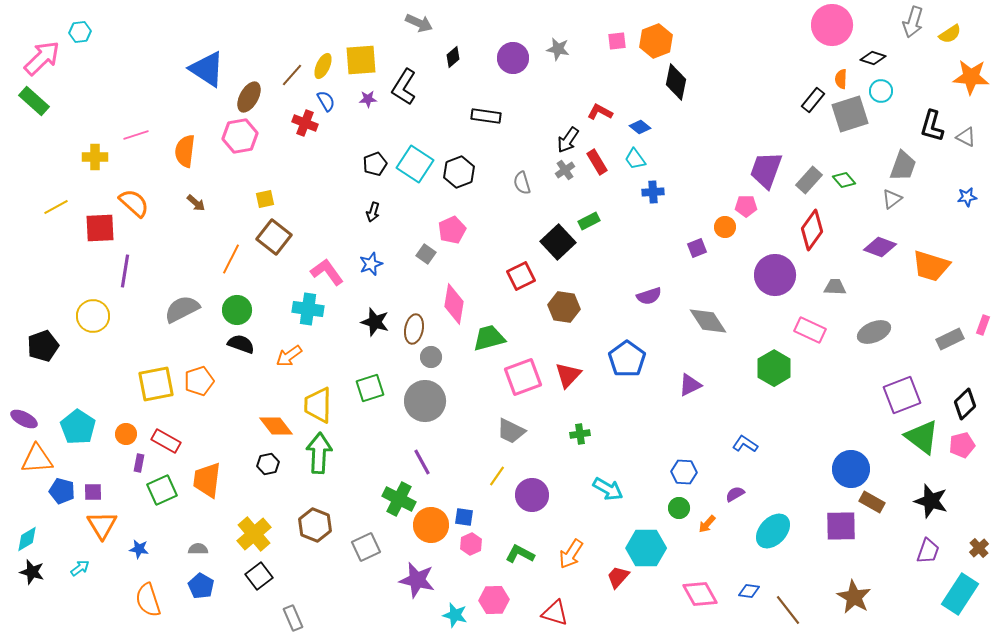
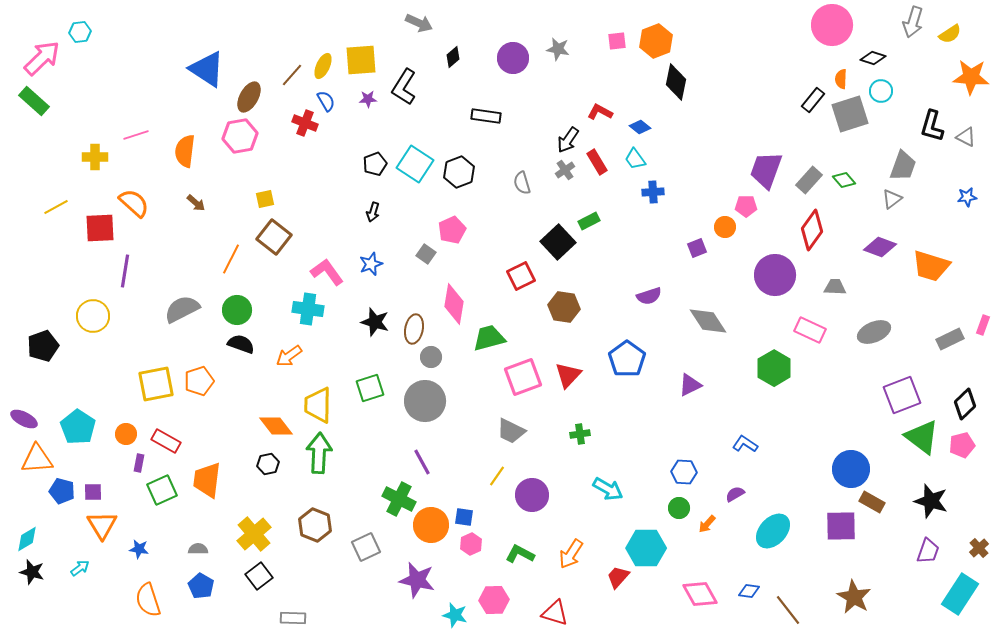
gray rectangle at (293, 618): rotated 65 degrees counterclockwise
